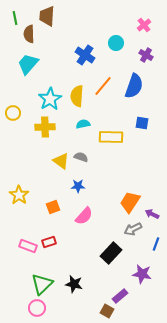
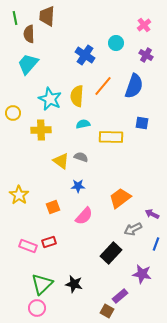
cyan star: rotated 15 degrees counterclockwise
yellow cross: moved 4 px left, 3 px down
orange trapezoid: moved 10 px left, 4 px up; rotated 20 degrees clockwise
